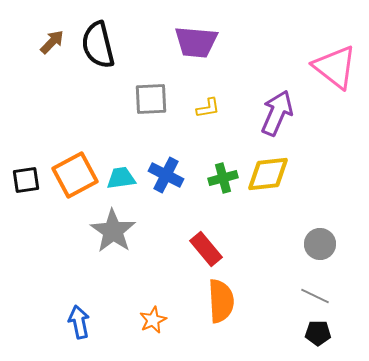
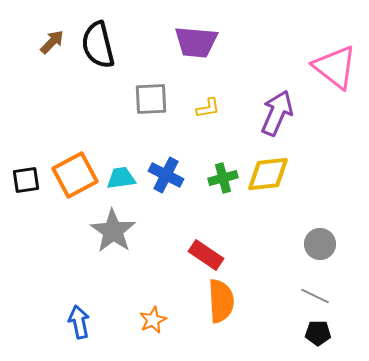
red rectangle: moved 6 px down; rotated 16 degrees counterclockwise
